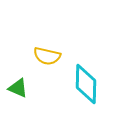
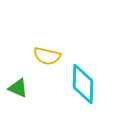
cyan diamond: moved 3 px left
